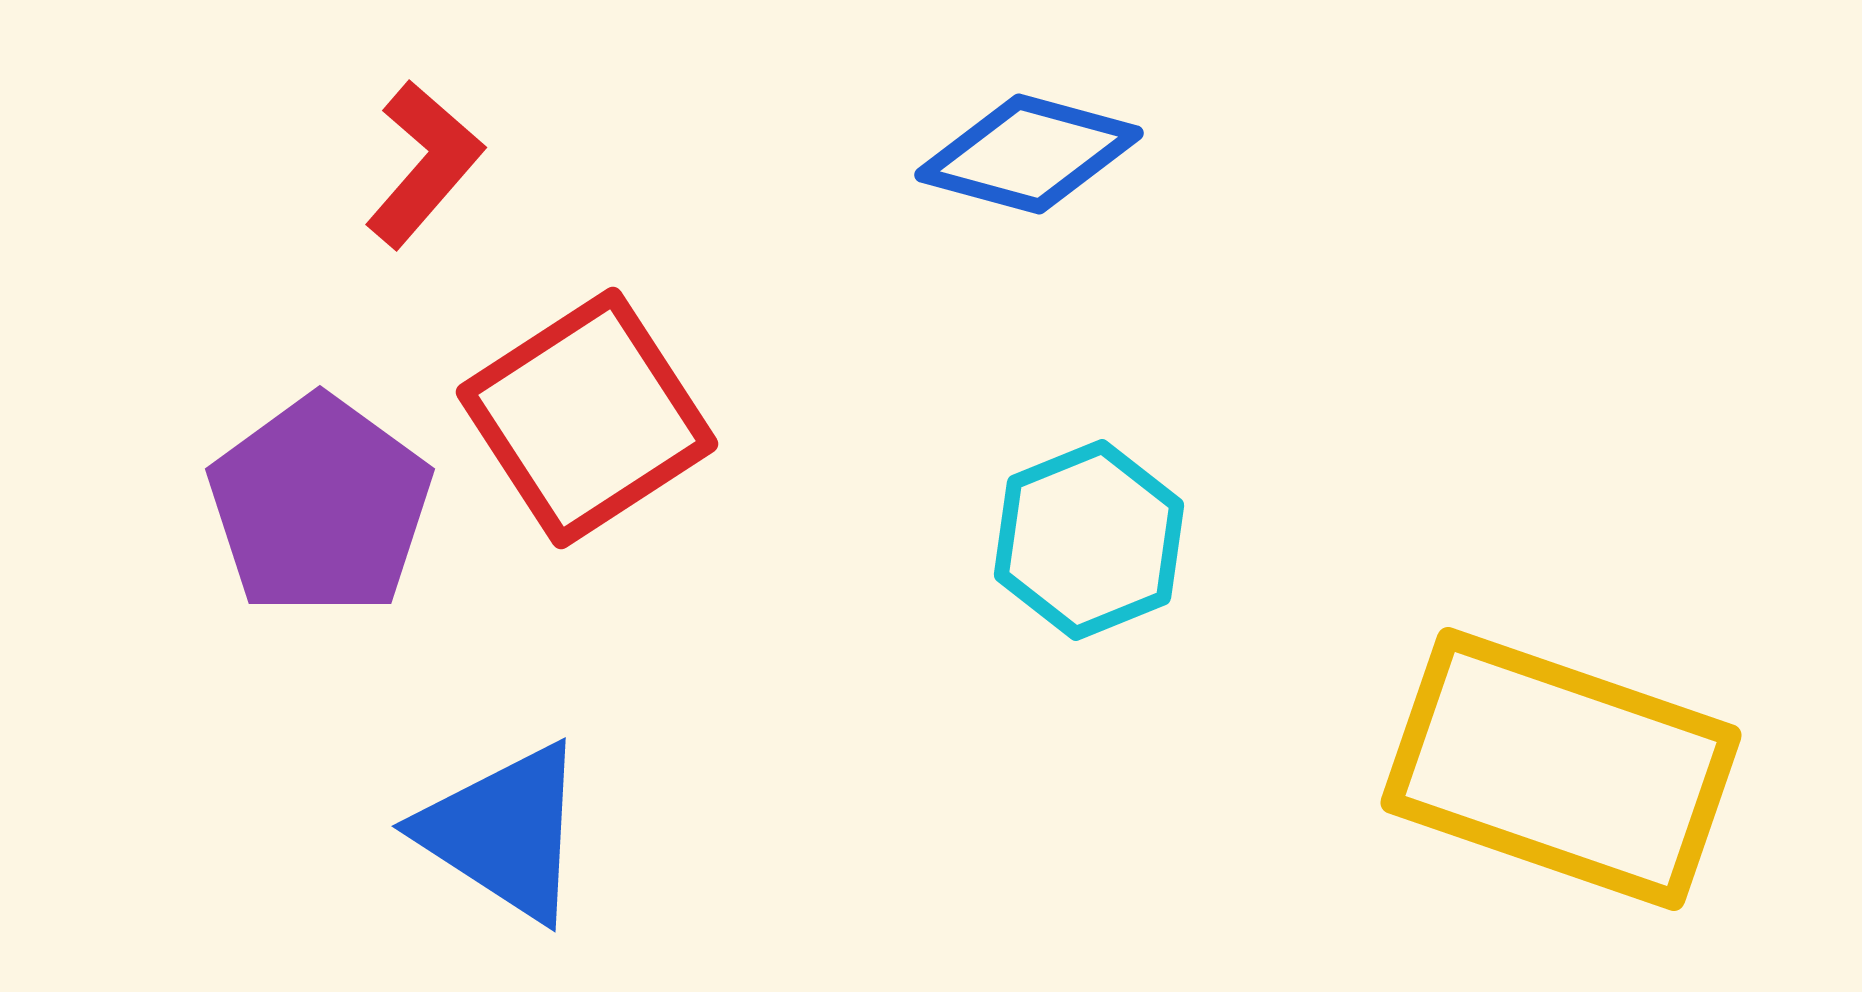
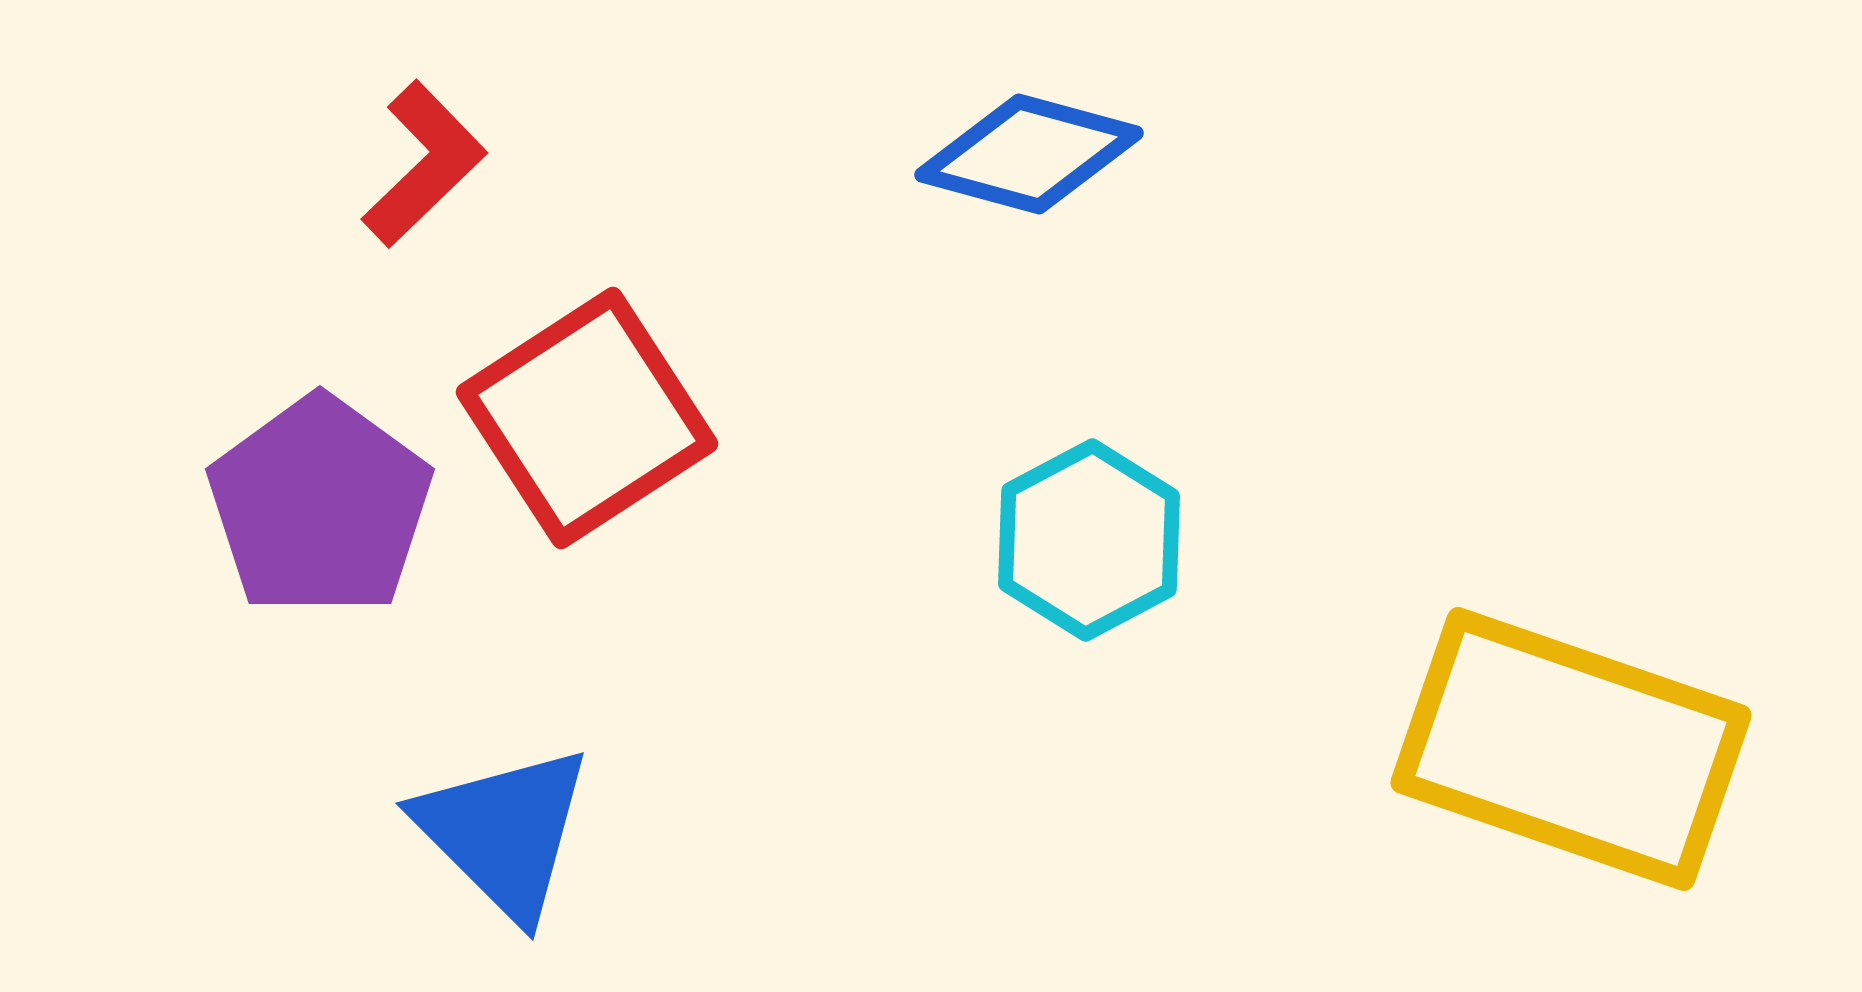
red L-shape: rotated 5 degrees clockwise
cyan hexagon: rotated 6 degrees counterclockwise
yellow rectangle: moved 10 px right, 20 px up
blue triangle: rotated 12 degrees clockwise
